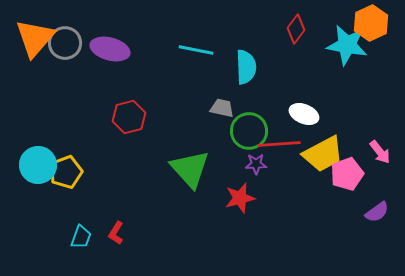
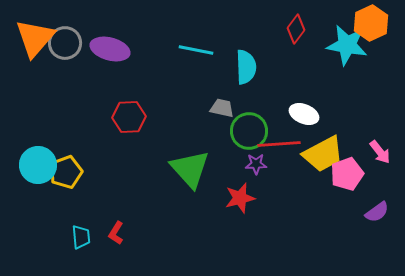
red hexagon: rotated 12 degrees clockwise
cyan trapezoid: rotated 25 degrees counterclockwise
